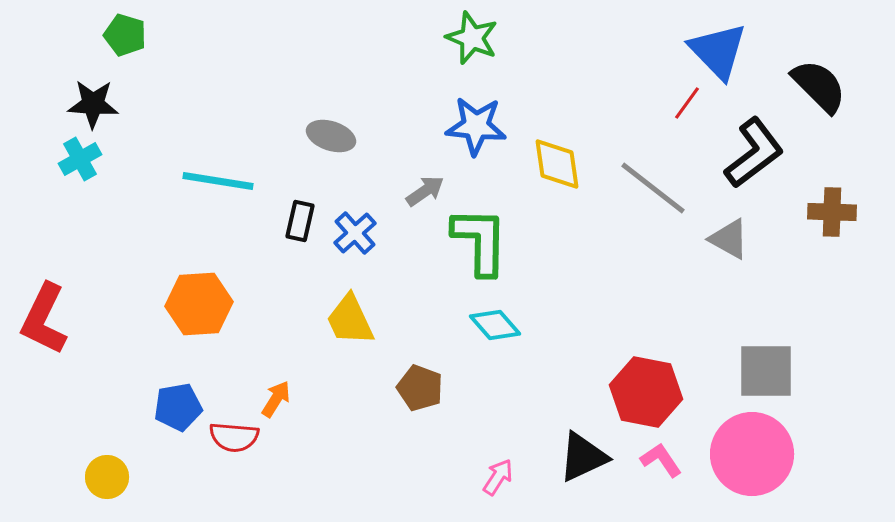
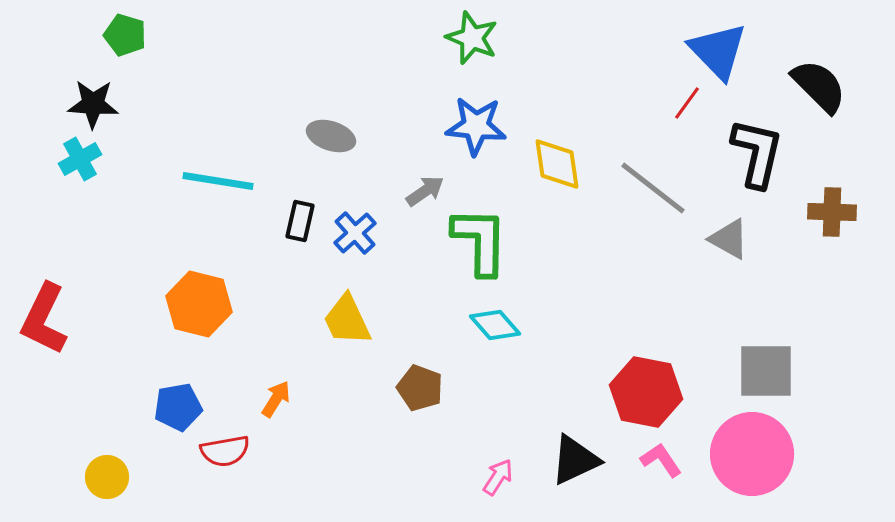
black L-shape: moved 3 px right; rotated 40 degrees counterclockwise
orange hexagon: rotated 18 degrees clockwise
yellow trapezoid: moved 3 px left
red semicircle: moved 9 px left, 14 px down; rotated 15 degrees counterclockwise
black triangle: moved 8 px left, 3 px down
